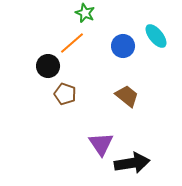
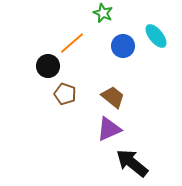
green star: moved 18 px right
brown trapezoid: moved 14 px left, 1 px down
purple triangle: moved 8 px right, 15 px up; rotated 40 degrees clockwise
black arrow: rotated 132 degrees counterclockwise
